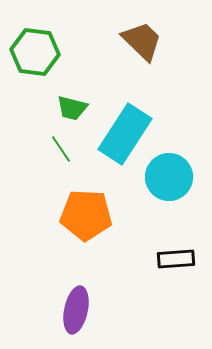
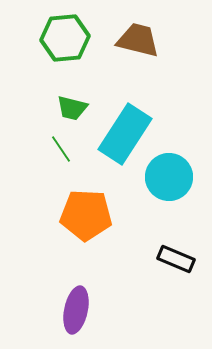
brown trapezoid: moved 4 px left, 1 px up; rotated 30 degrees counterclockwise
green hexagon: moved 30 px right, 14 px up; rotated 12 degrees counterclockwise
black rectangle: rotated 27 degrees clockwise
